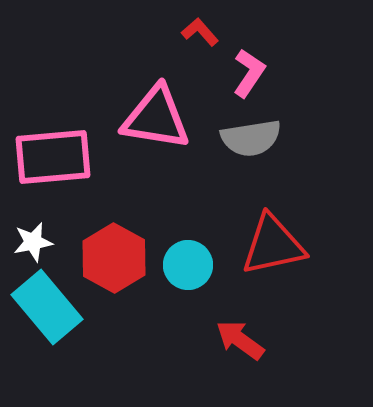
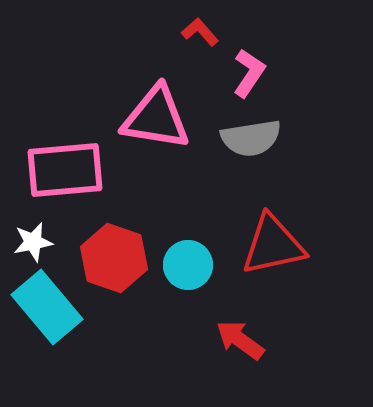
pink rectangle: moved 12 px right, 13 px down
red hexagon: rotated 10 degrees counterclockwise
